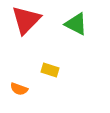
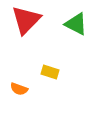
yellow rectangle: moved 2 px down
